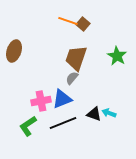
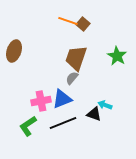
cyan arrow: moved 4 px left, 8 px up
